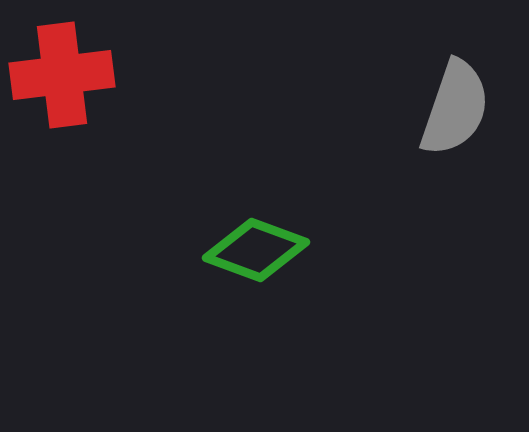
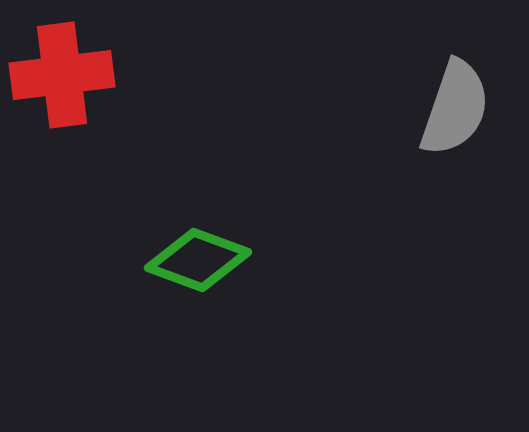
green diamond: moved 58 px left, 10 px down
